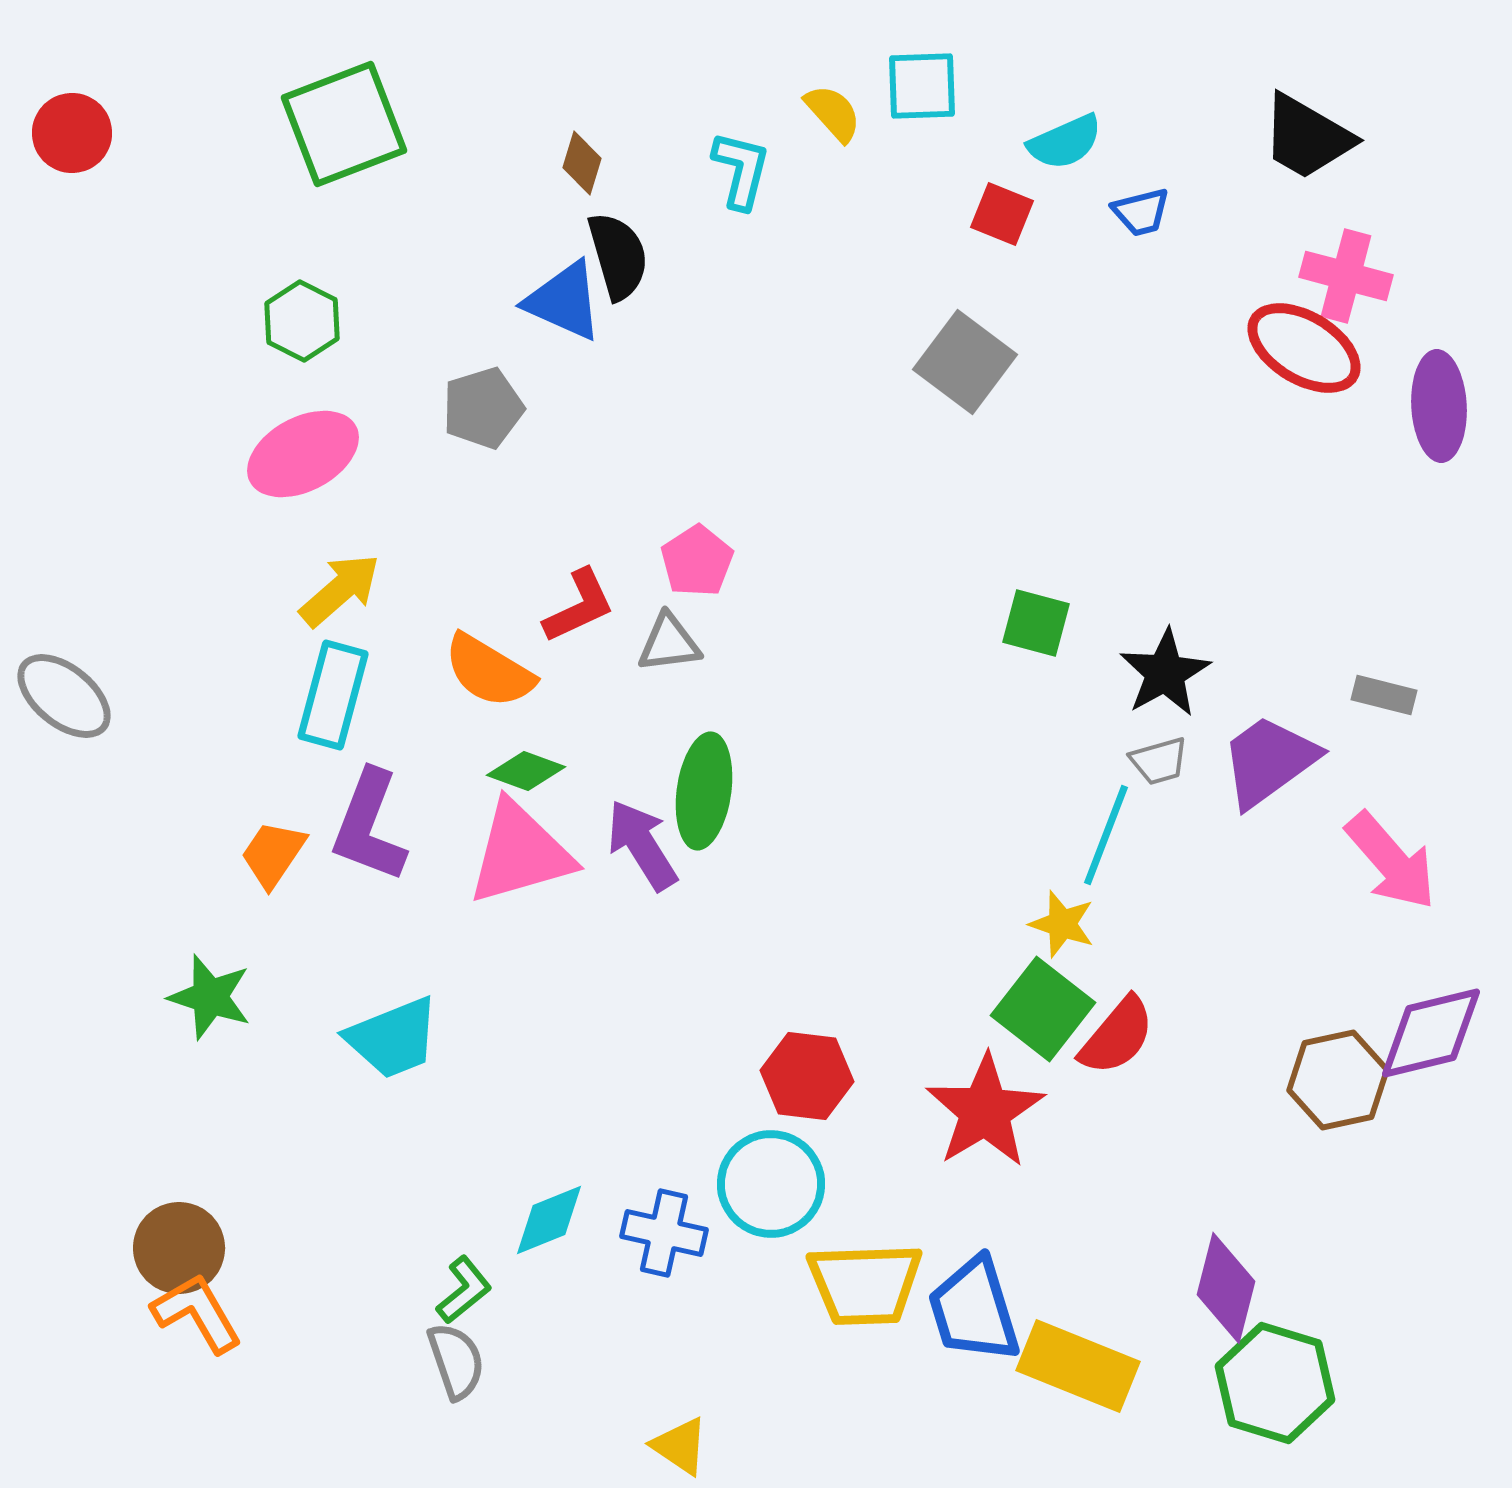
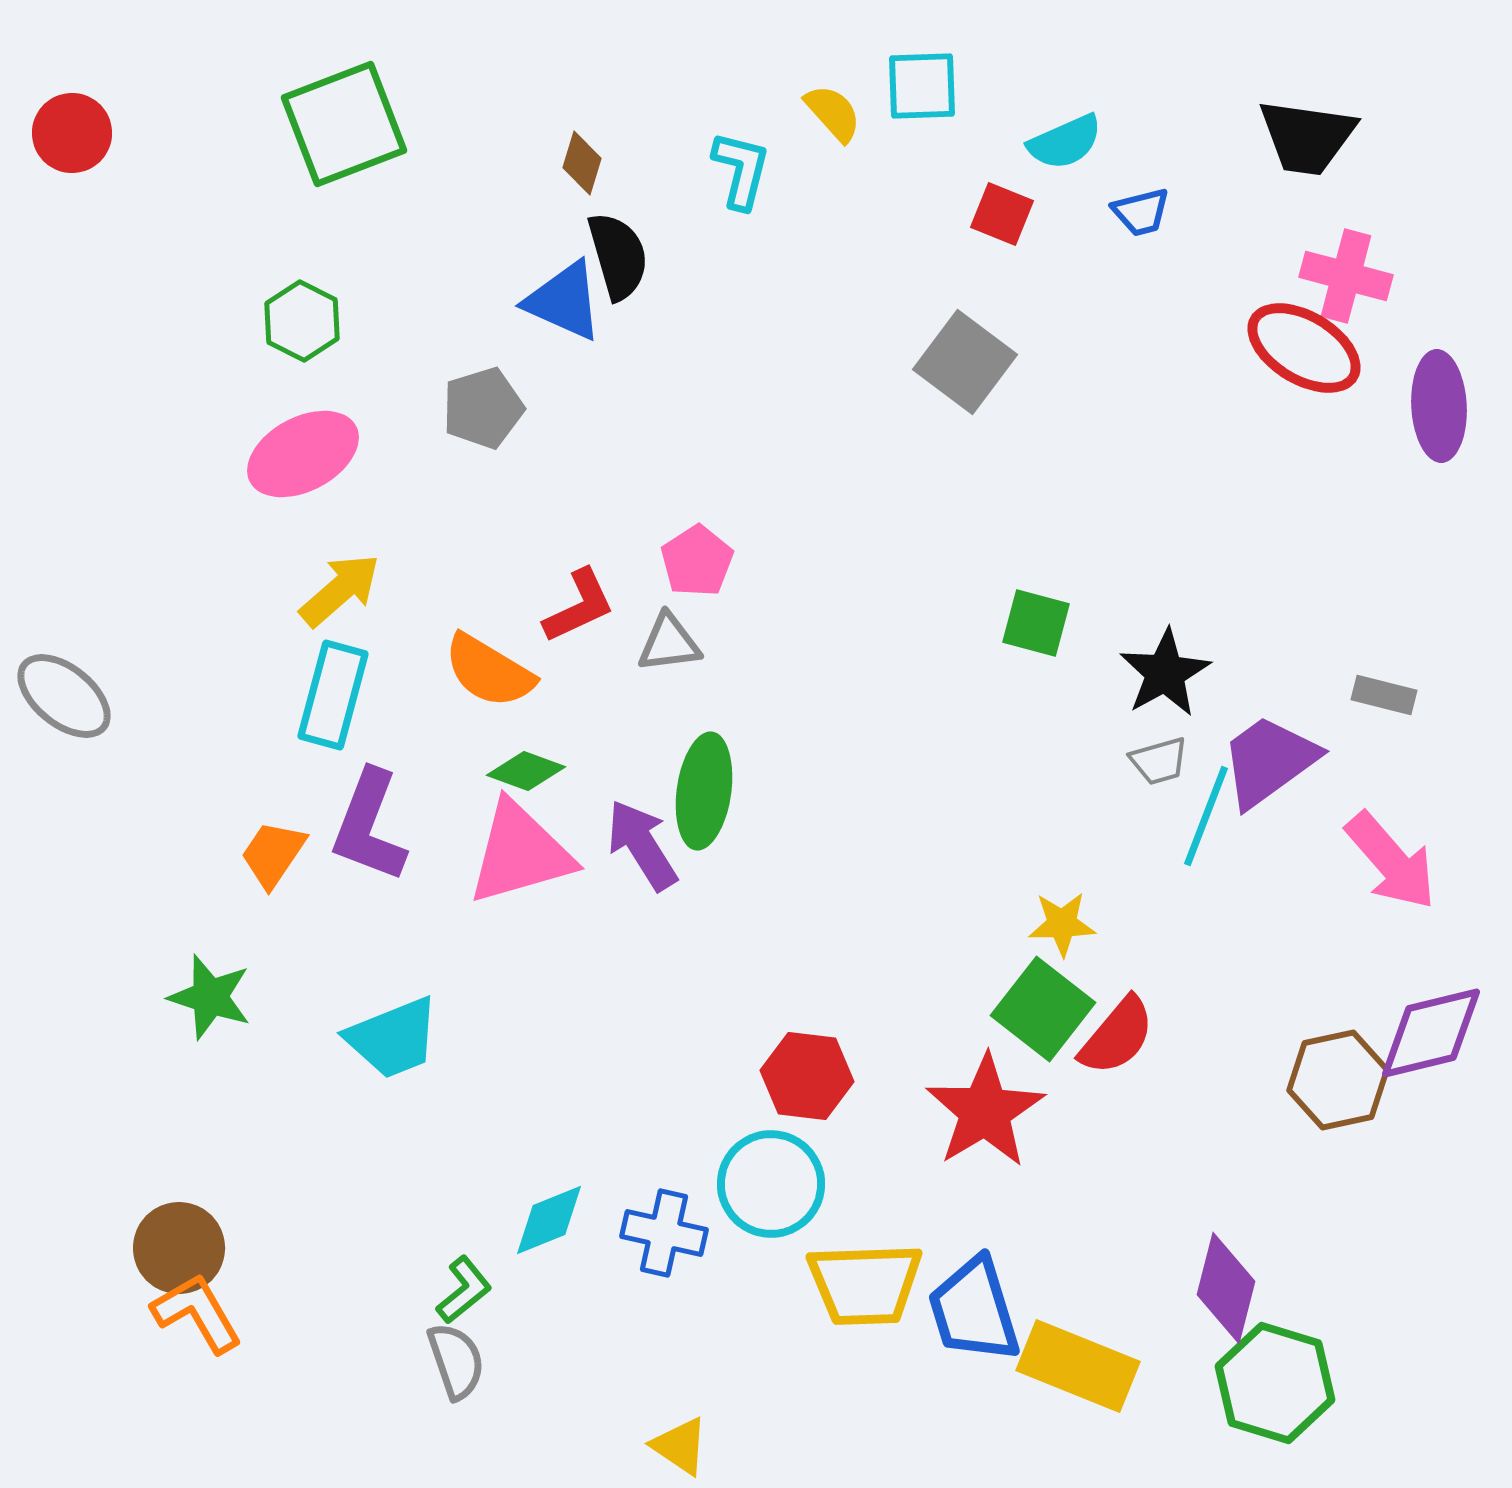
black trapezoid at (1307, 137): rotated 22 degrees counterclockwise
cyan line at (1106, 835): moved 100 px right, 19 px up
yellow star at (1062, 924): rotated 20 degrees counterclockwise
